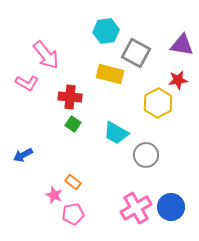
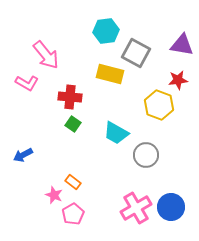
yellow hexagon: moved 1 px right, 2 px down; rotated 12 degrees counterclockwise
pink pentagon: rotated 20 degrees counterclockwise
